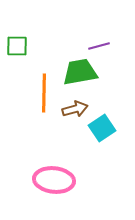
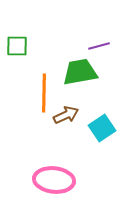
brown arrow: moved 9 px left, 6 px down; rotated 10 degrees counterclockwise
